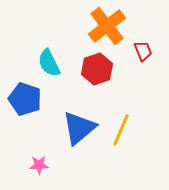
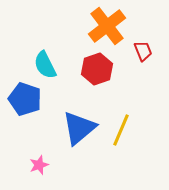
cyan semicircle: moved 4 px left, 2 px down
pink star: rotated 18 degrees counterclockwise
